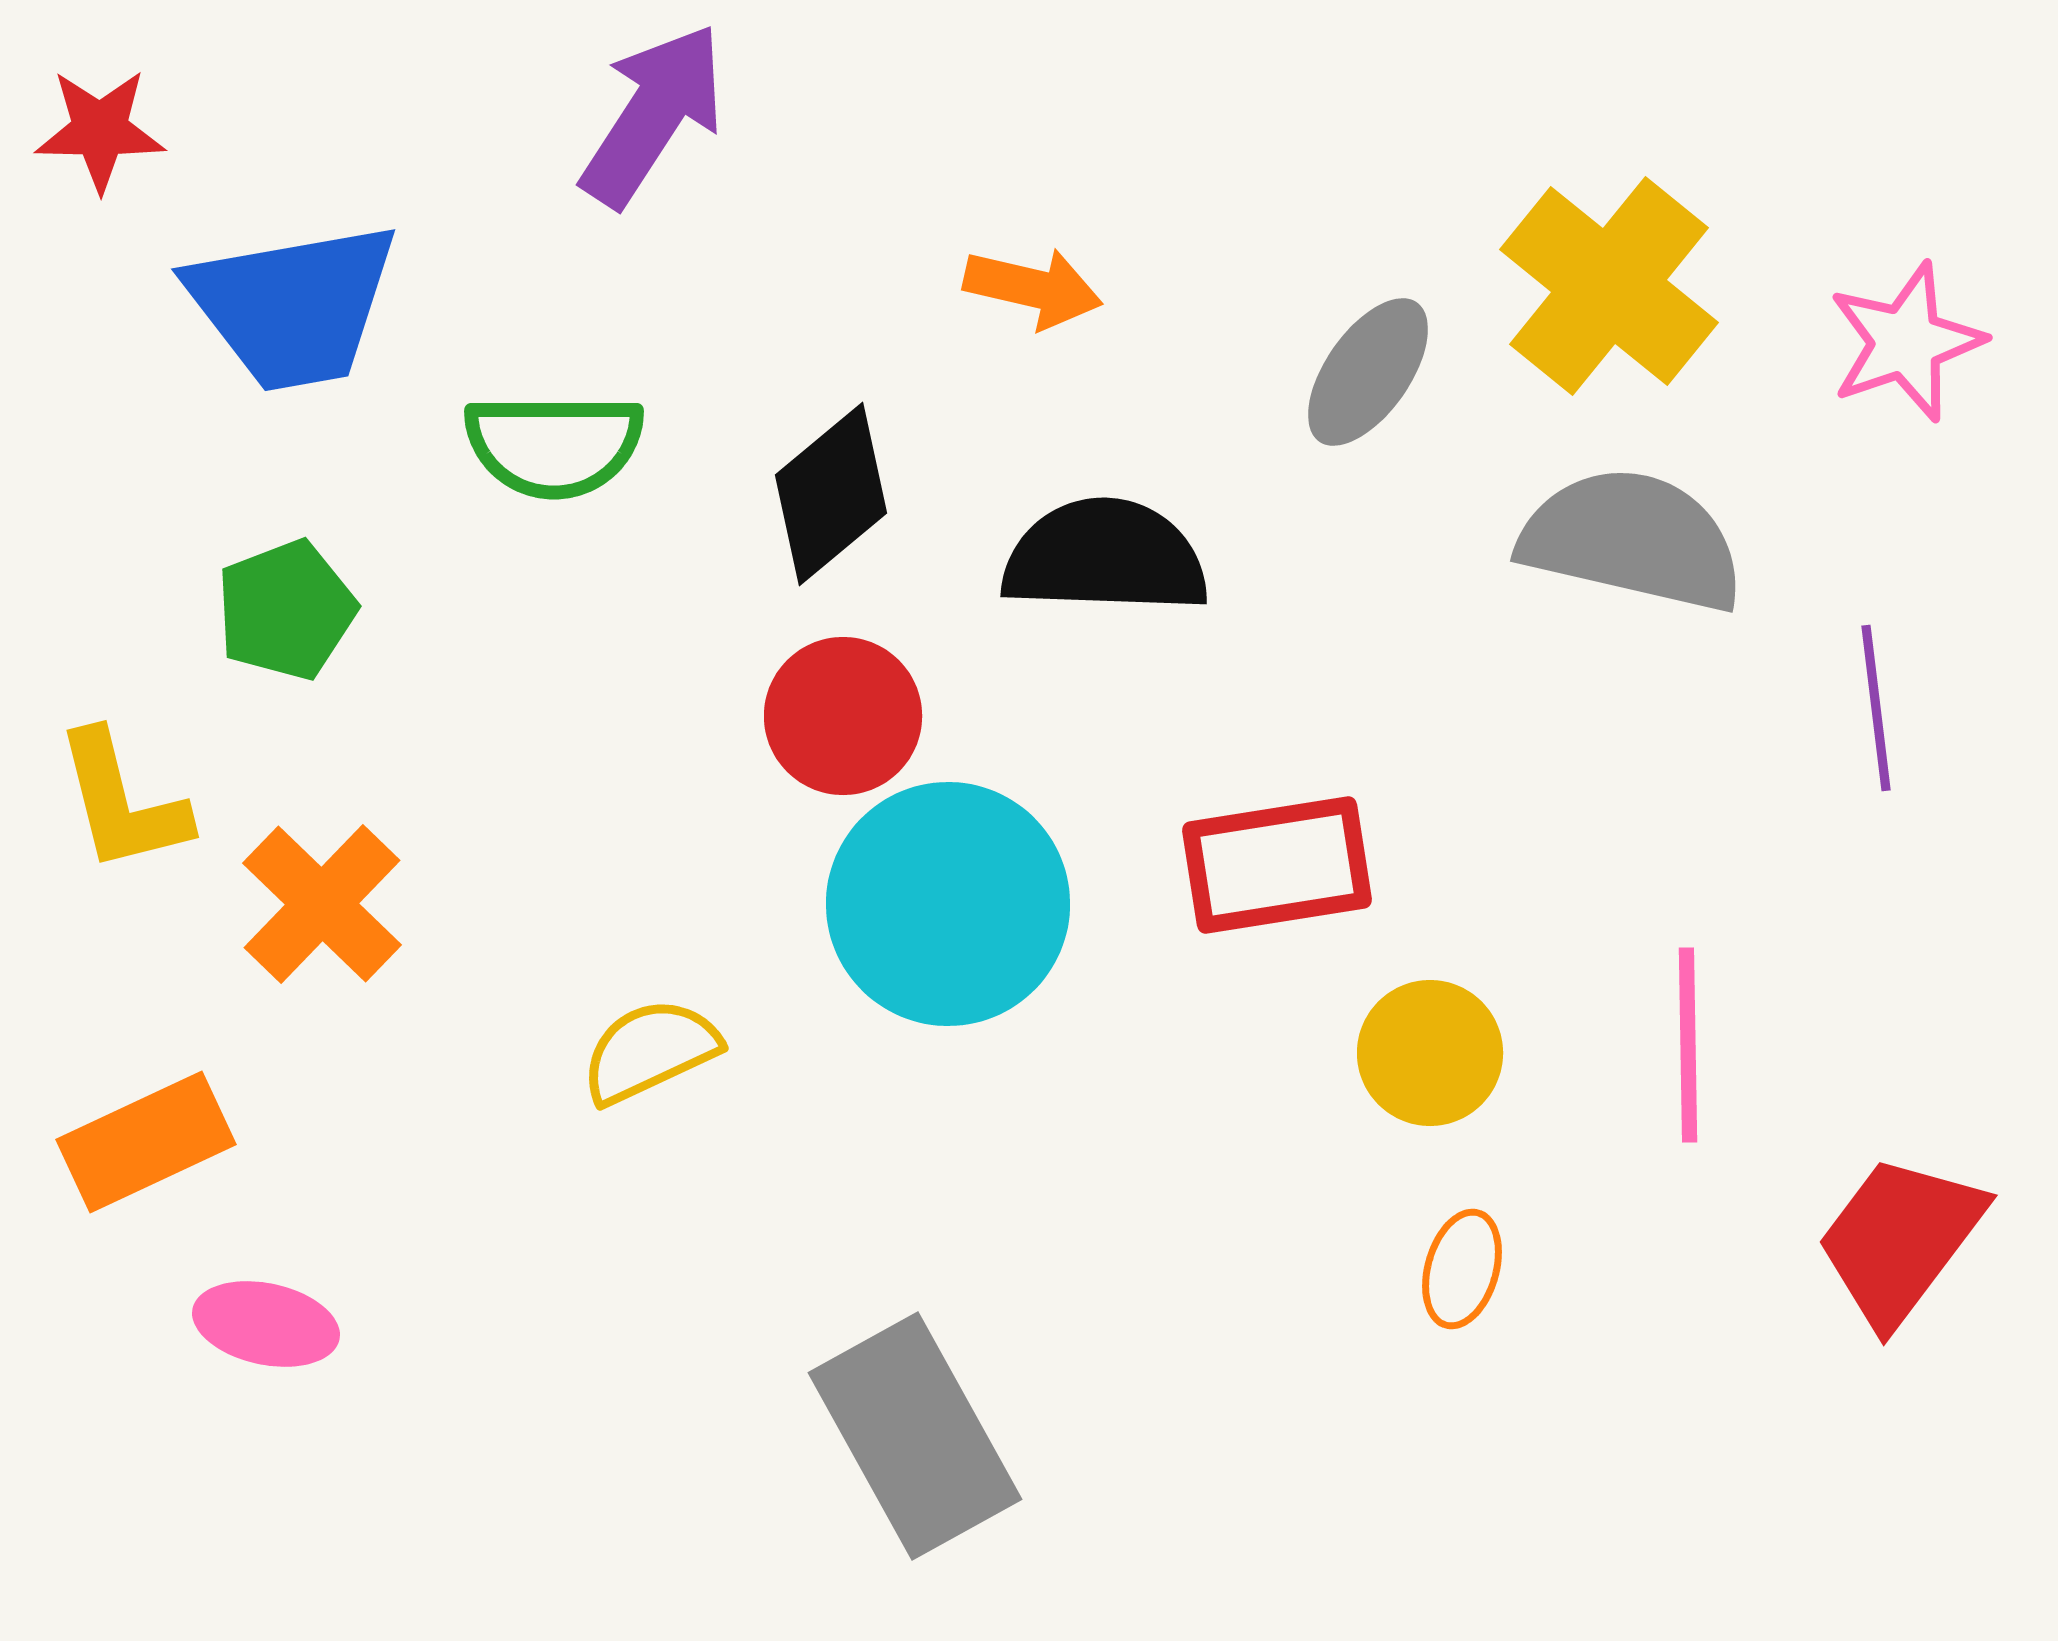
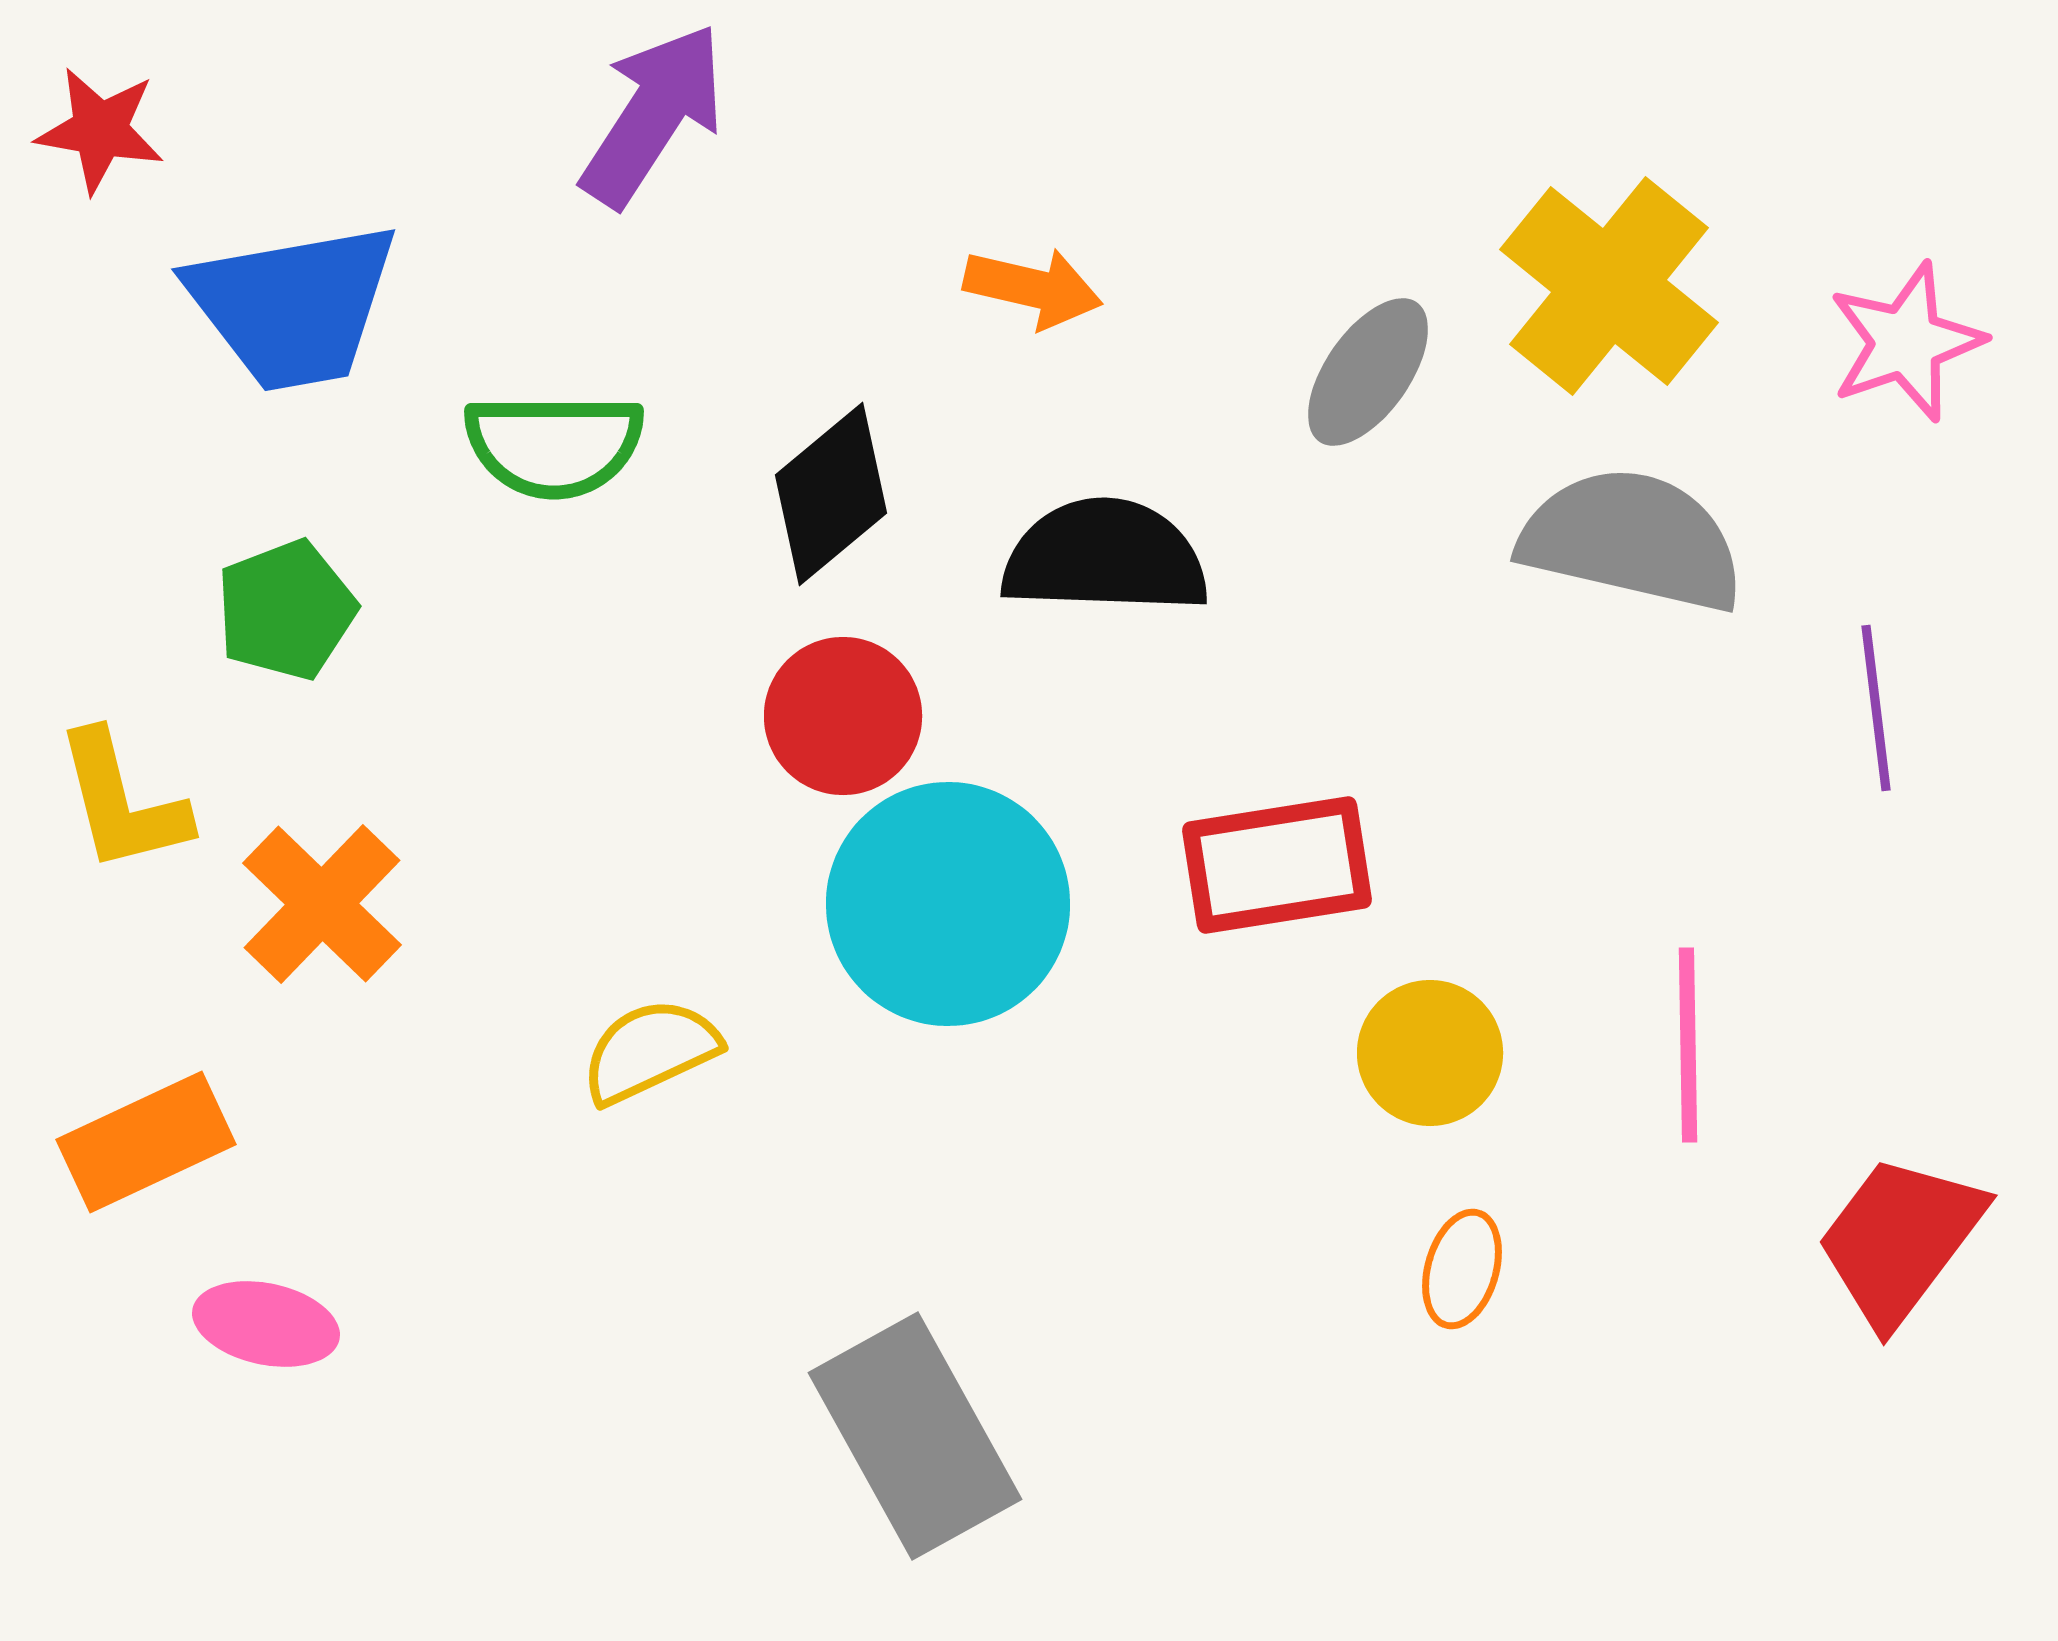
red star: rotated 9 degrees clockwise
